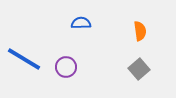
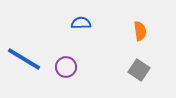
gray square: moved 1 px down; rotated 15 degrees counterclockwise
